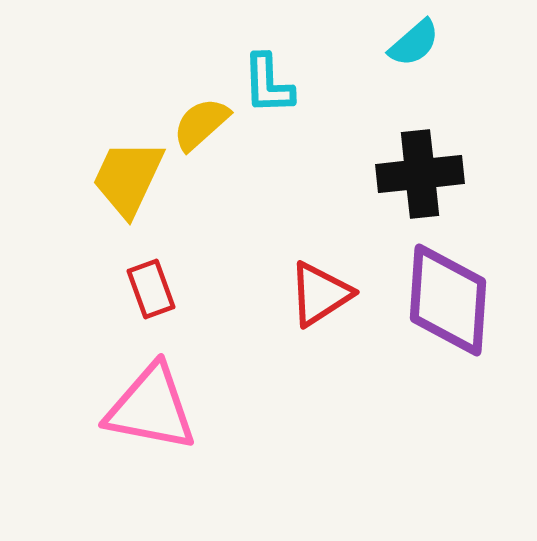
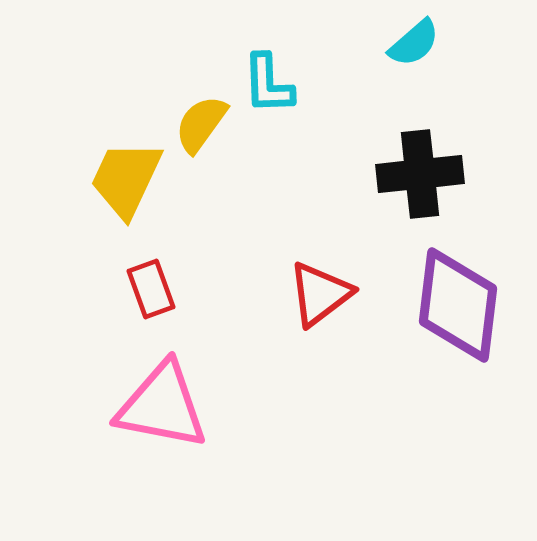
yellow semicircle: rotated 12 degrees counterclockwise
yellow trapezoid: moved 2 px left, 1 px down
red triangle: rotated 4 degrees counterclockwise
purple diamond: moved 10 px right, 5 px down; rotated 3 degrees clockwise
pink triangle: moved 11 px right, 2 px up
